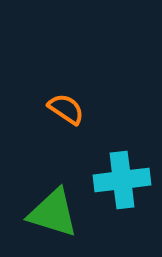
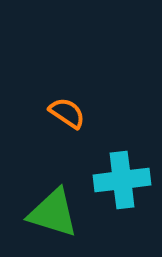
orange semicircle: moved 1 px right, 4 px down
